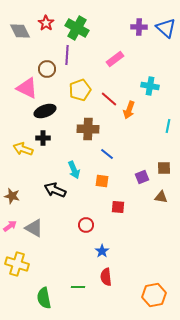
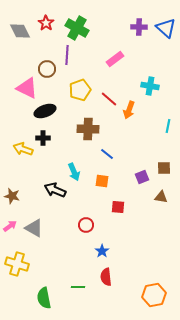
cyan arrow: moved 2 px down
